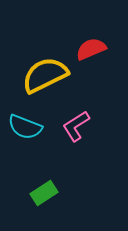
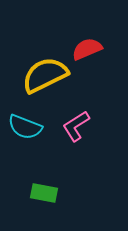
red semicircle: moved 4 px left
green rectangle: rotated 44 degrees clockwise
